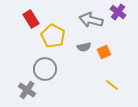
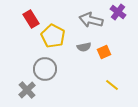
gray cross: rotated 12 degrees clockwise
